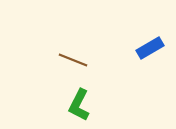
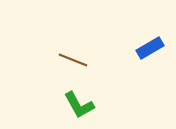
green L-shape: rotated 56 degrees counterclockwise
